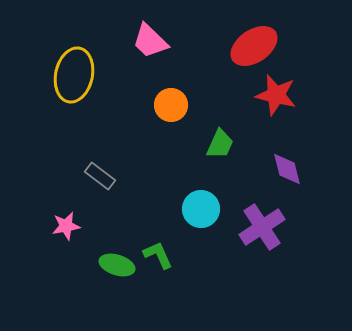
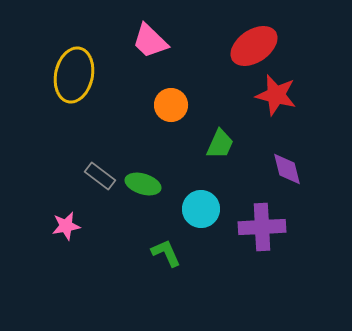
purple cross: rotated 30 degrees clockwise
green L-shape: moved 8 px right, 2 px up
green ellipse: moved 26 px right, 81 px up
